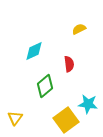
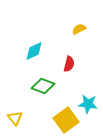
red semicircle: rotated 21 degrees clockwise
green diamond: moved 2 px left; rotated 60 degrees clockwise
yellow triangle: rotated 14 degrees counterclockwise
